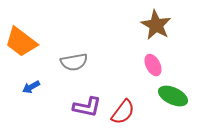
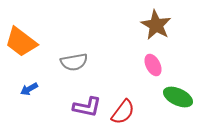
blue arrow: moved 2 px left, 2 px down
green ellipse: moved 5 px right, 1 px down
